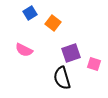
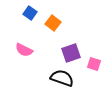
blue square: rotated 24 degrees counterclockwise
black semicircle: rotated 125 degrees clockwise
